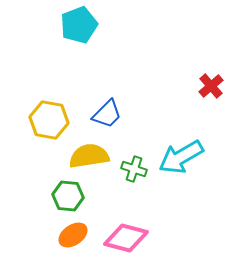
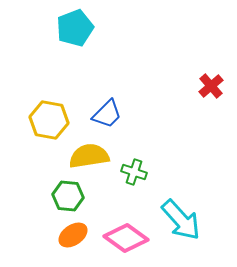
cyan pentagon: moved 4 px left, 3 px down
cyan arrow: moved 63 px down; rotated 102 degrees counterclockwise
green cross: moved 3 px down
pink diamond: rotated 21 degrees clockwise
